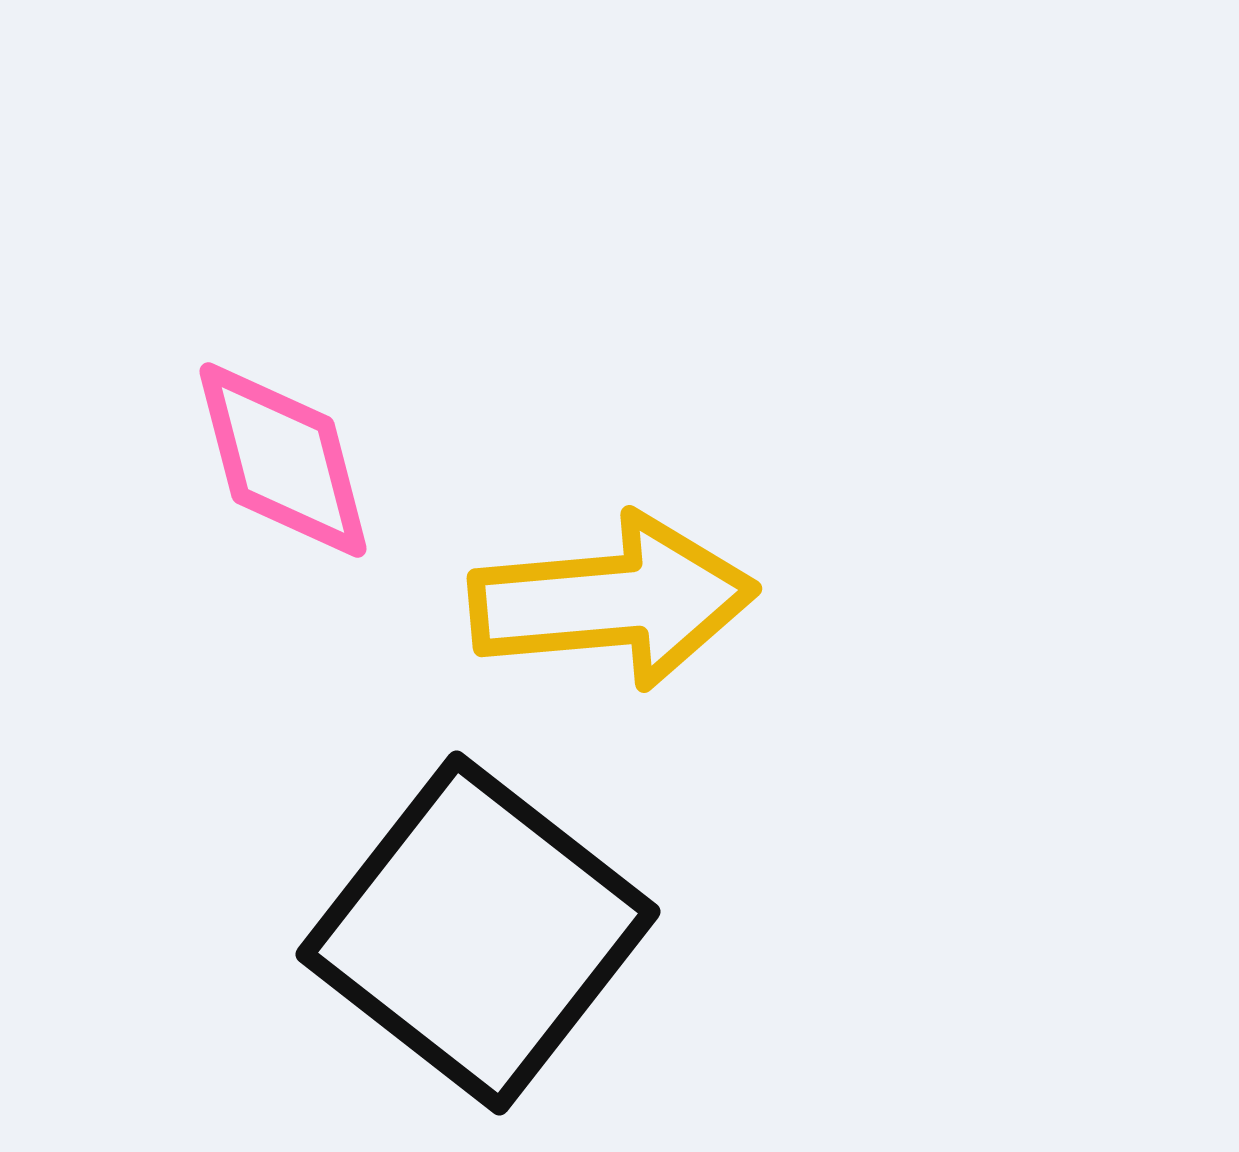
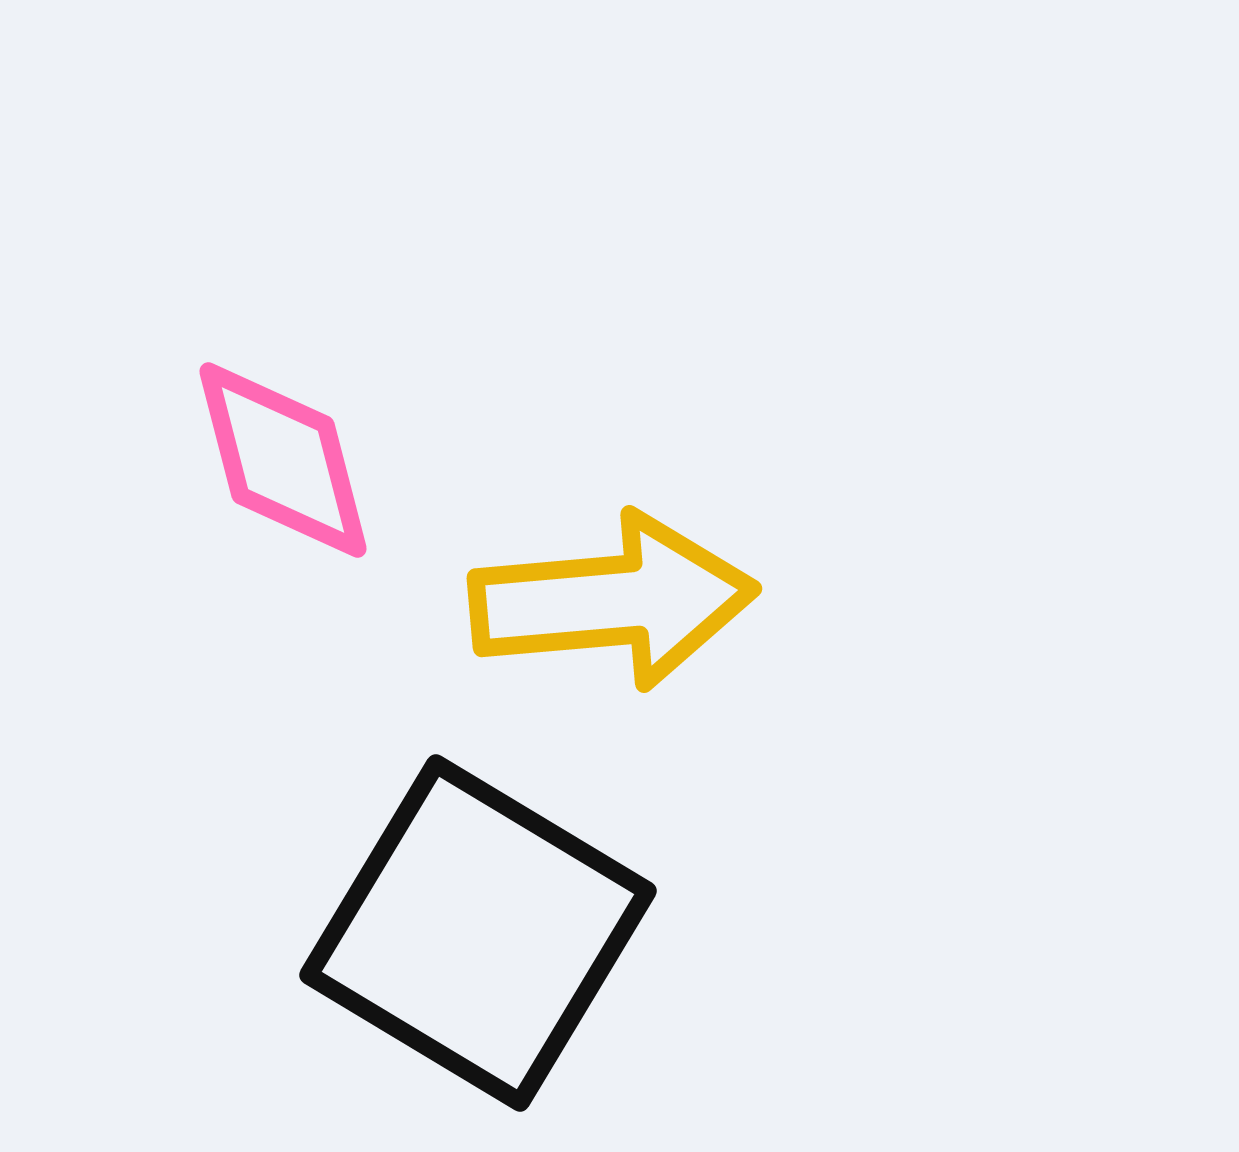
black square: rotated 7 degrees counterclockwise
